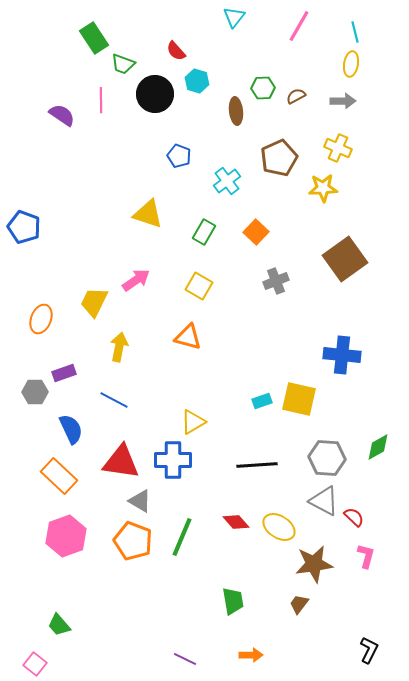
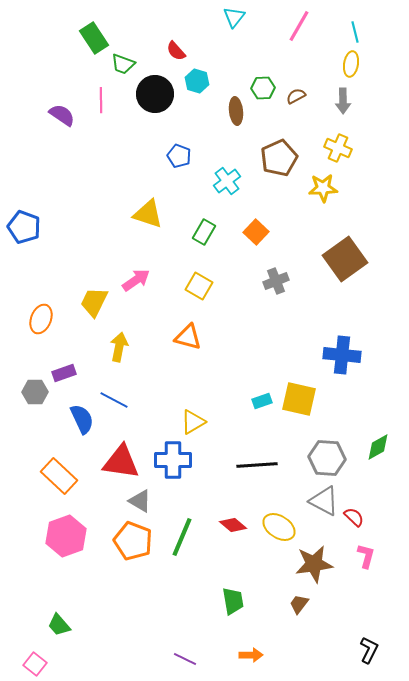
gray arrow at (343, 101): rotated 90 degrees clockwise
blue semicircle at (71, 429): moved 11 px right, 10 px up
red diamond at (236, 522): moved 3 px left, 3 px down; rotated 8 degrees counterclockwise
